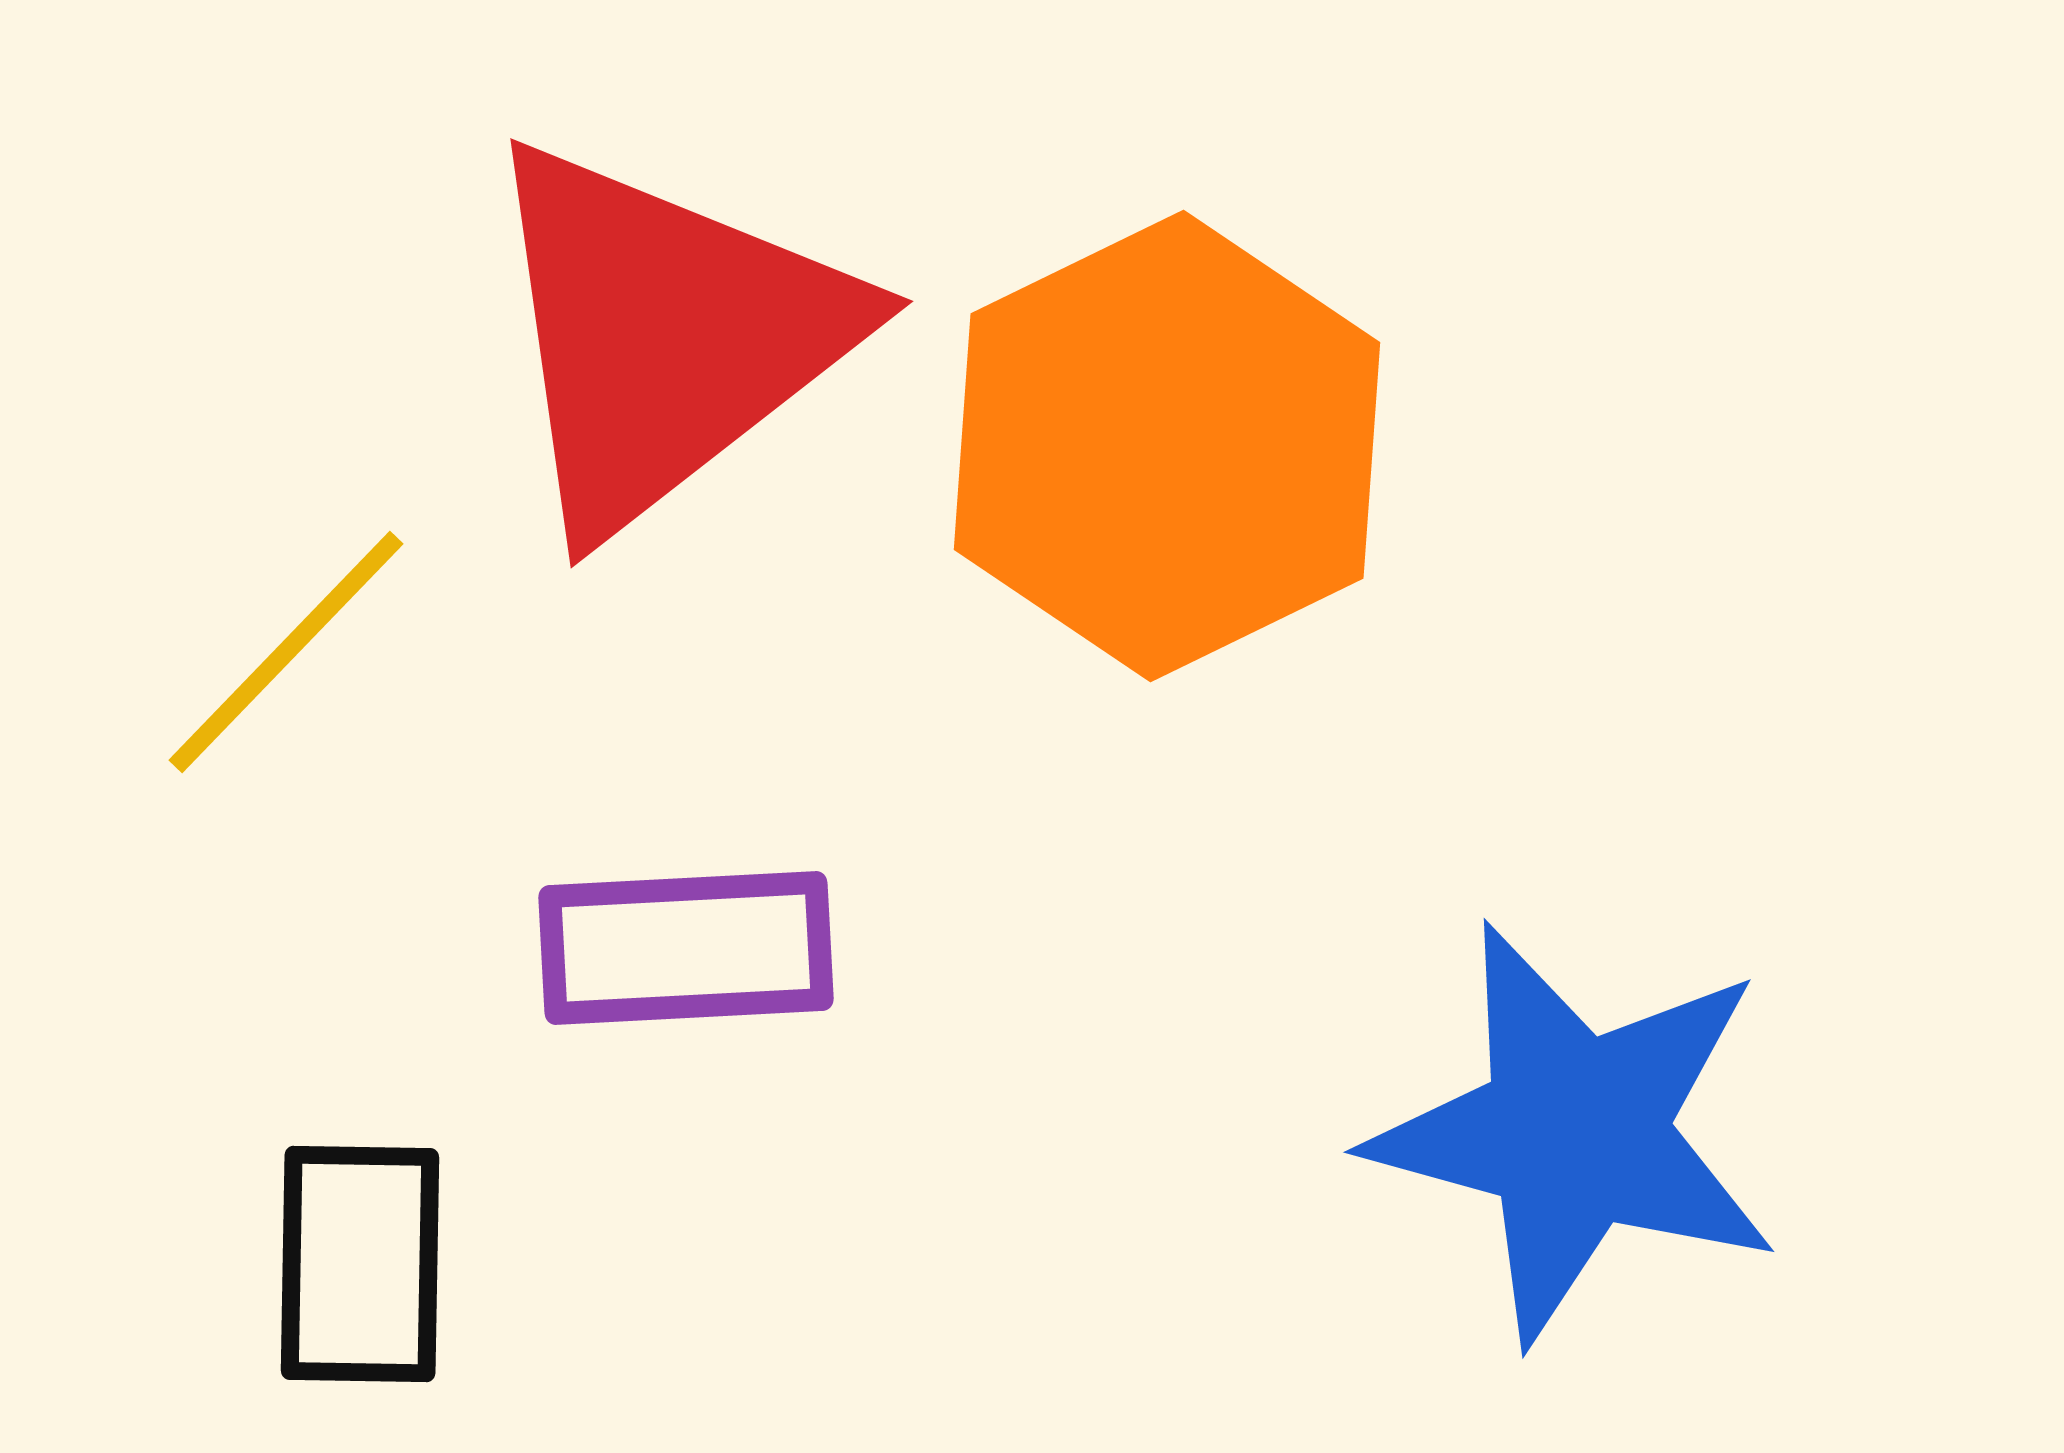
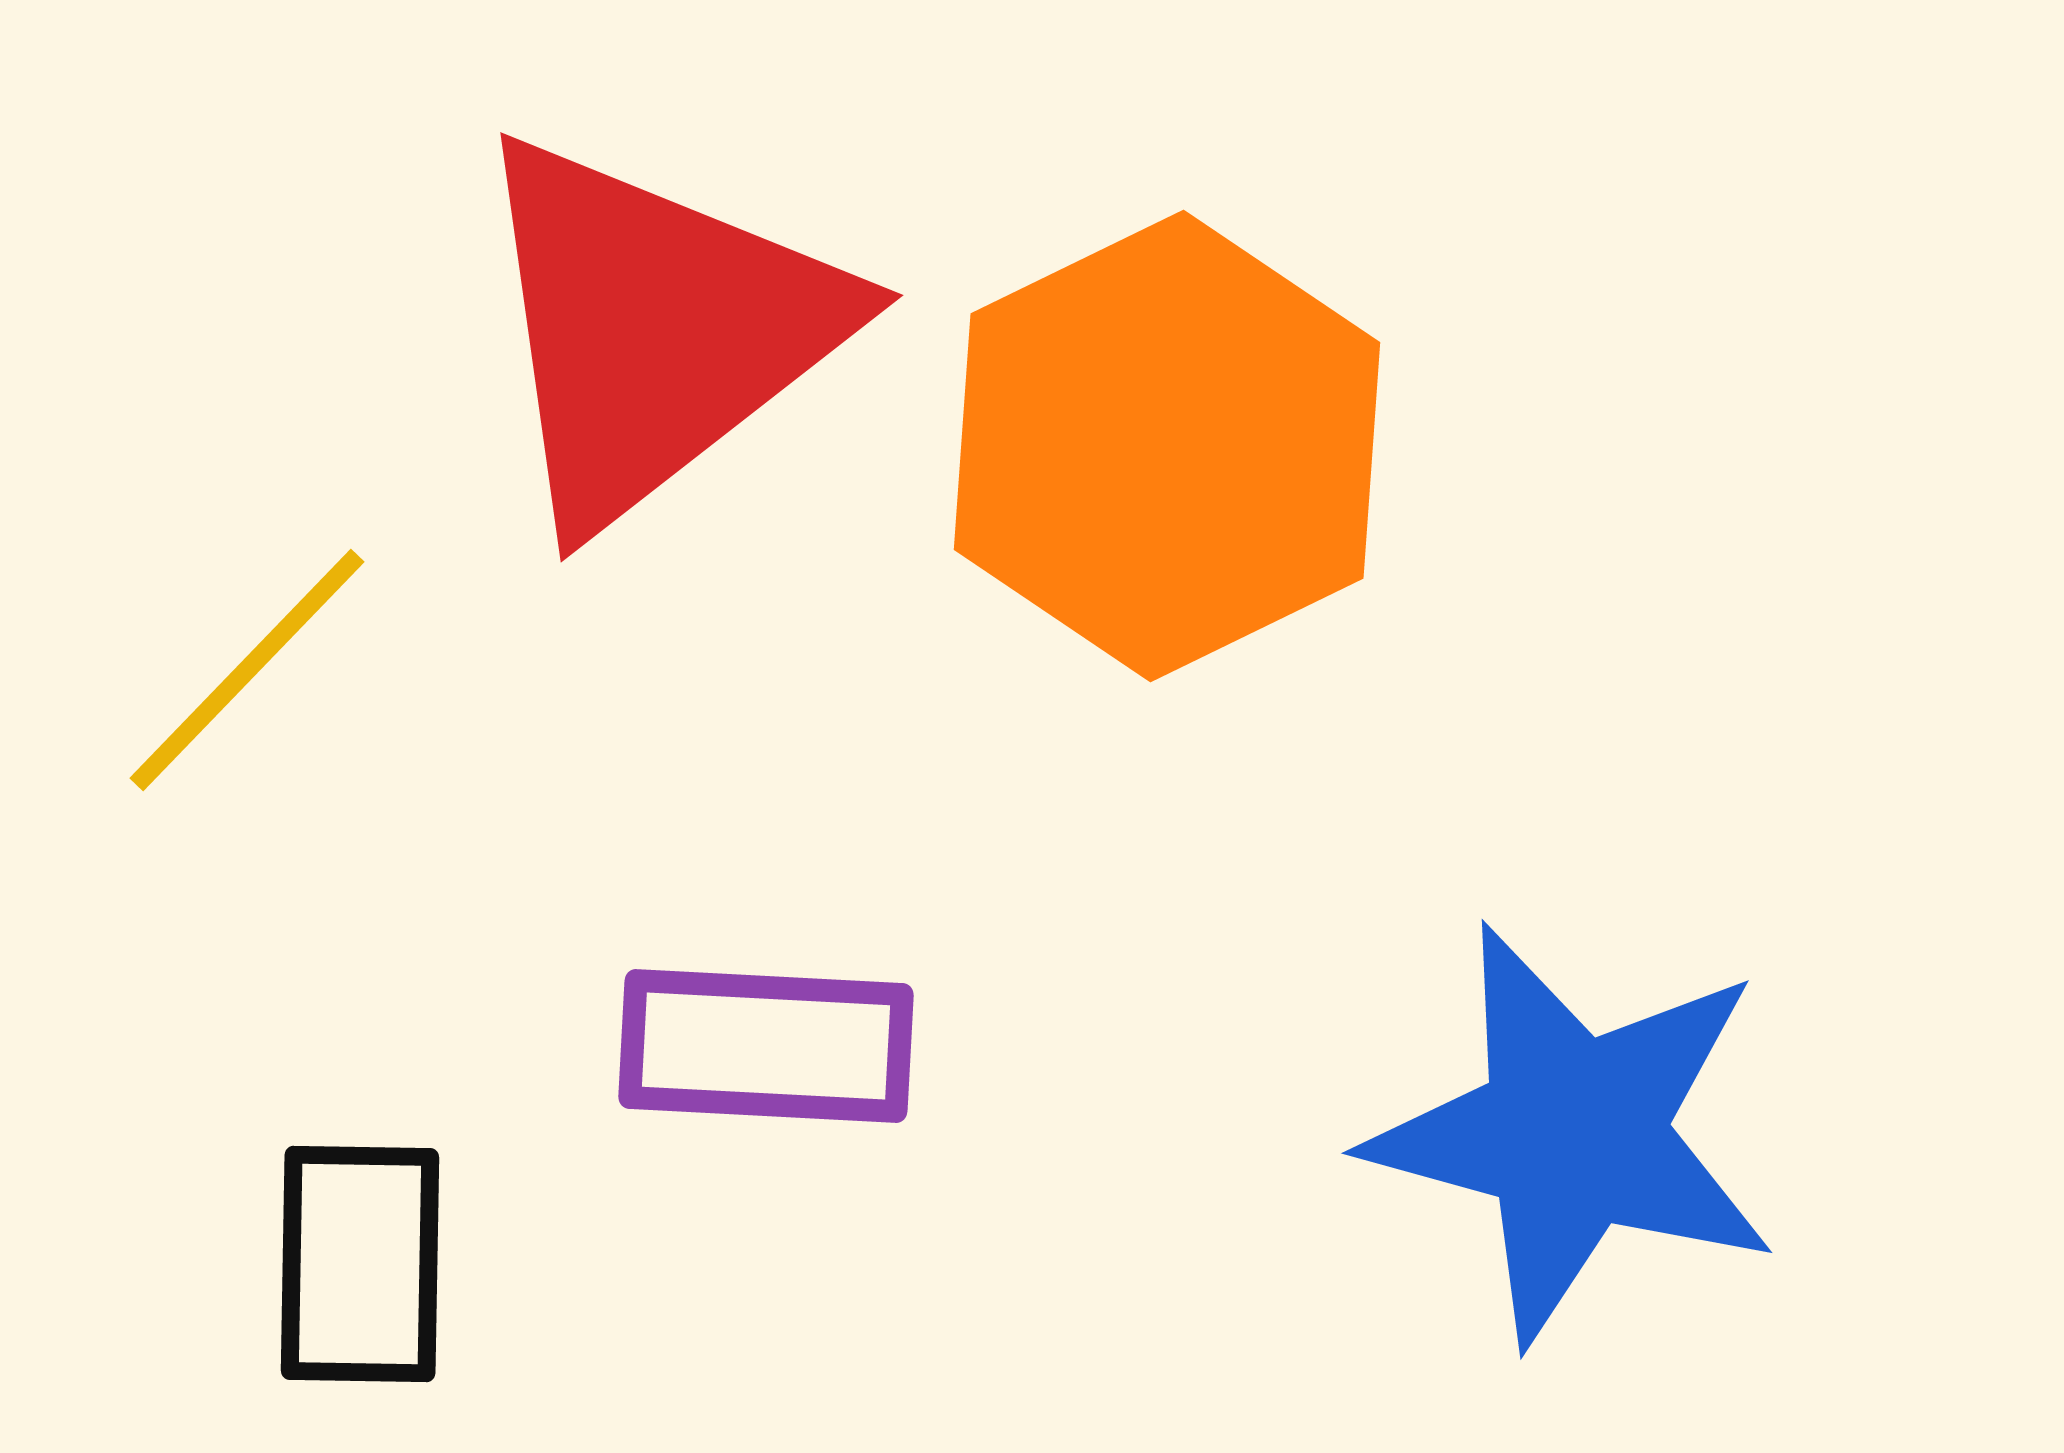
red triangle: moved 10 px left, 6 px up
yellow line: moved 39 px left, 18 px down
purple rectangle: moved 80 px right, 98 px down; rotated 6 degrees clockwise
blue star: moved 2 px left, 1 px down
